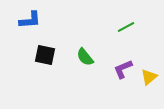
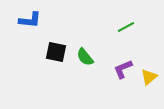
blue L-shape: rotated 10 degrees clockwise
black square: moved 11 px right, 3 px up
